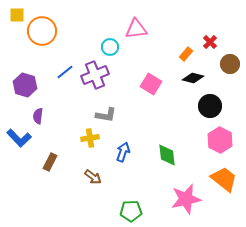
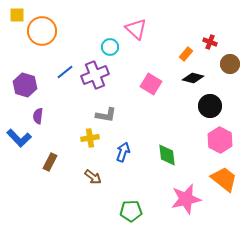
pink triangle: rotated 50 degrees clockwise
red cross: rotated 24 degrees counterclockwise
